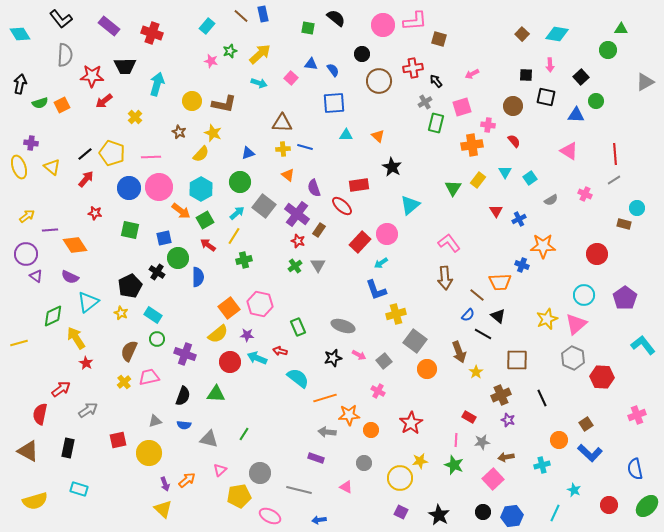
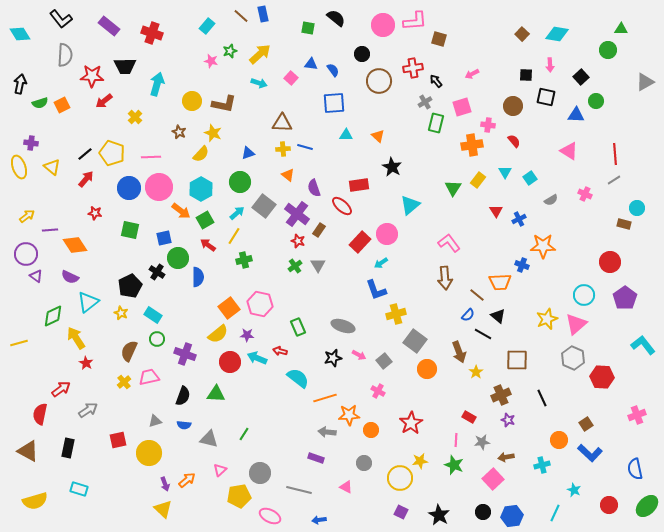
red circle at (597, 254): moved 13 px right, 8 px down
